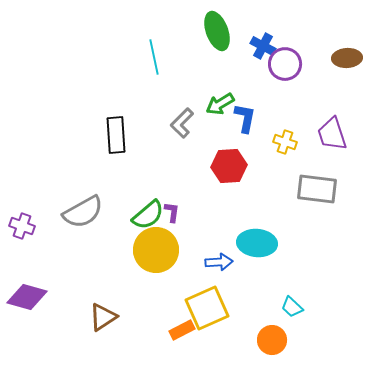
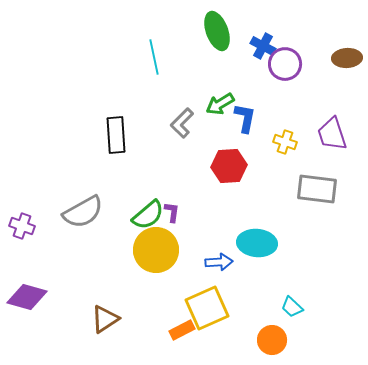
brown triangle: moved 2 px right, 2 px down
